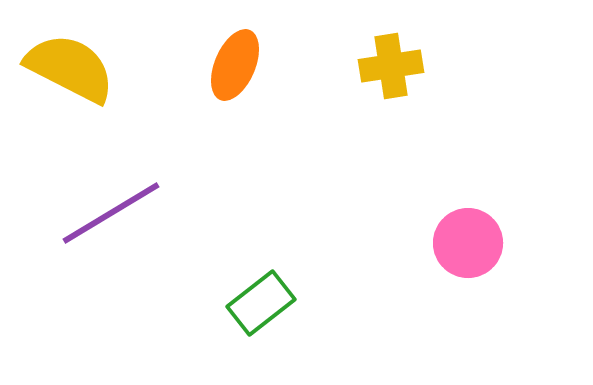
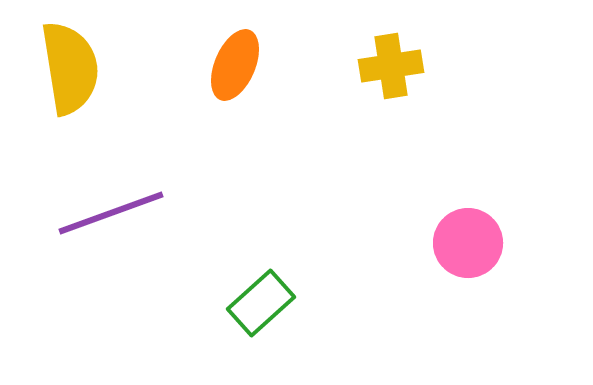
yellow semicircle: rotated 54 degrees clockwise
purple line: rotated 11 degrees clockwise
green rectangle: rotated 4 degrees counterclockwise
